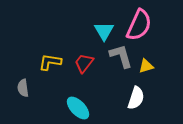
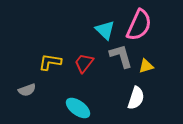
cyan triangle: moved 1 px right, 1 px up; rotated 15 degrees counterclockwise
gray semicircle: moved 4 px right, 2 px down; rotated 102 degrees counterclockwise
cyan ellipse: rotated 10 degrees counterclockwise
